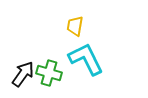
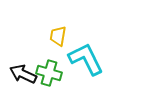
yellow trapezoid: moved 17 px left, 10 px down
black arrow: rotated 100 degrees counterclockwise
